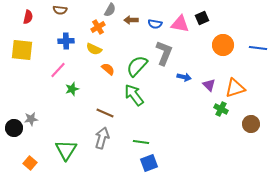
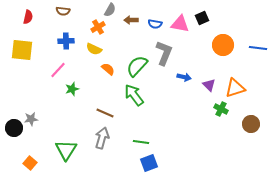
brown semicircle: moved 3 px right, 1 px down
